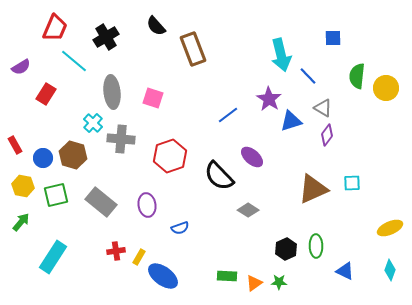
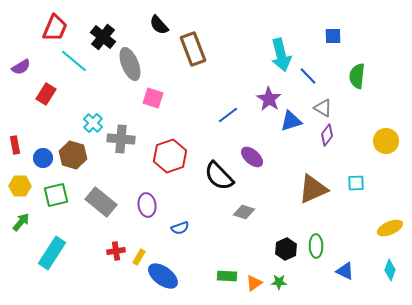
black semicircle at (156, 26): moved 3 px right, 1 px up
black cross at (106, 37): moved 3 px left; rotated 20 degrees counterclockwise
blue square at (333, 38): moved 2 px up
yellow circle at (386, 88): moved 53 px down
gray ellipse at (112, 92): moved 18 px right, 28 px up; rotated 16 degrees counterclockwise
red rectangle at (15, 145): rotated 18 degrees clockwise
cyan square at (352, 183): moved 4 px right
yellow hexagon at (23, 186): moved 3 px left; rotated 10 degrees counterclockwise
gray diamond at (248, 210): moved 4 px left, 2 px down; rotated 15 degrees counterclockwise
cyan rectangle at (53, 257): moved 1 px left, 4 px up
